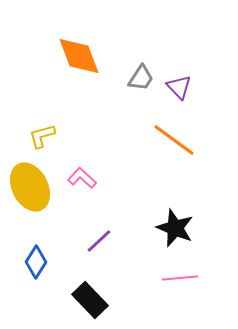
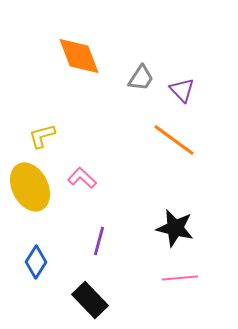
purple triangle: moved 3 px right, 3 px down
black star: rotated 9 degrees counterclockwise
purple line: rotated 32 degrees counterclockwise
